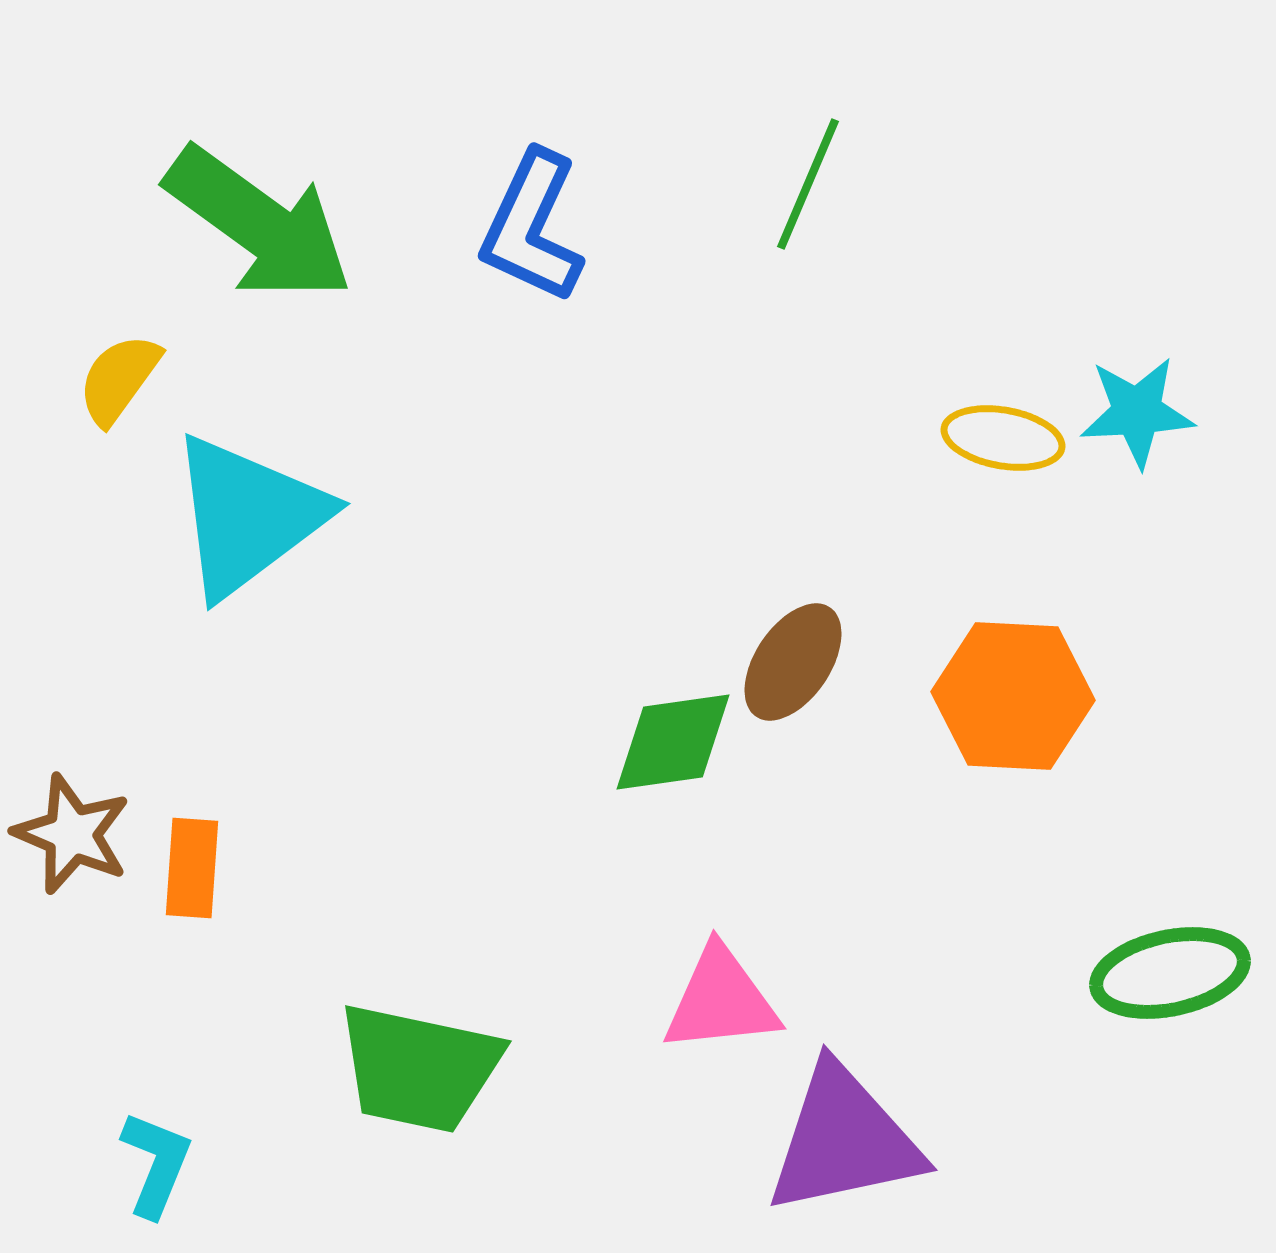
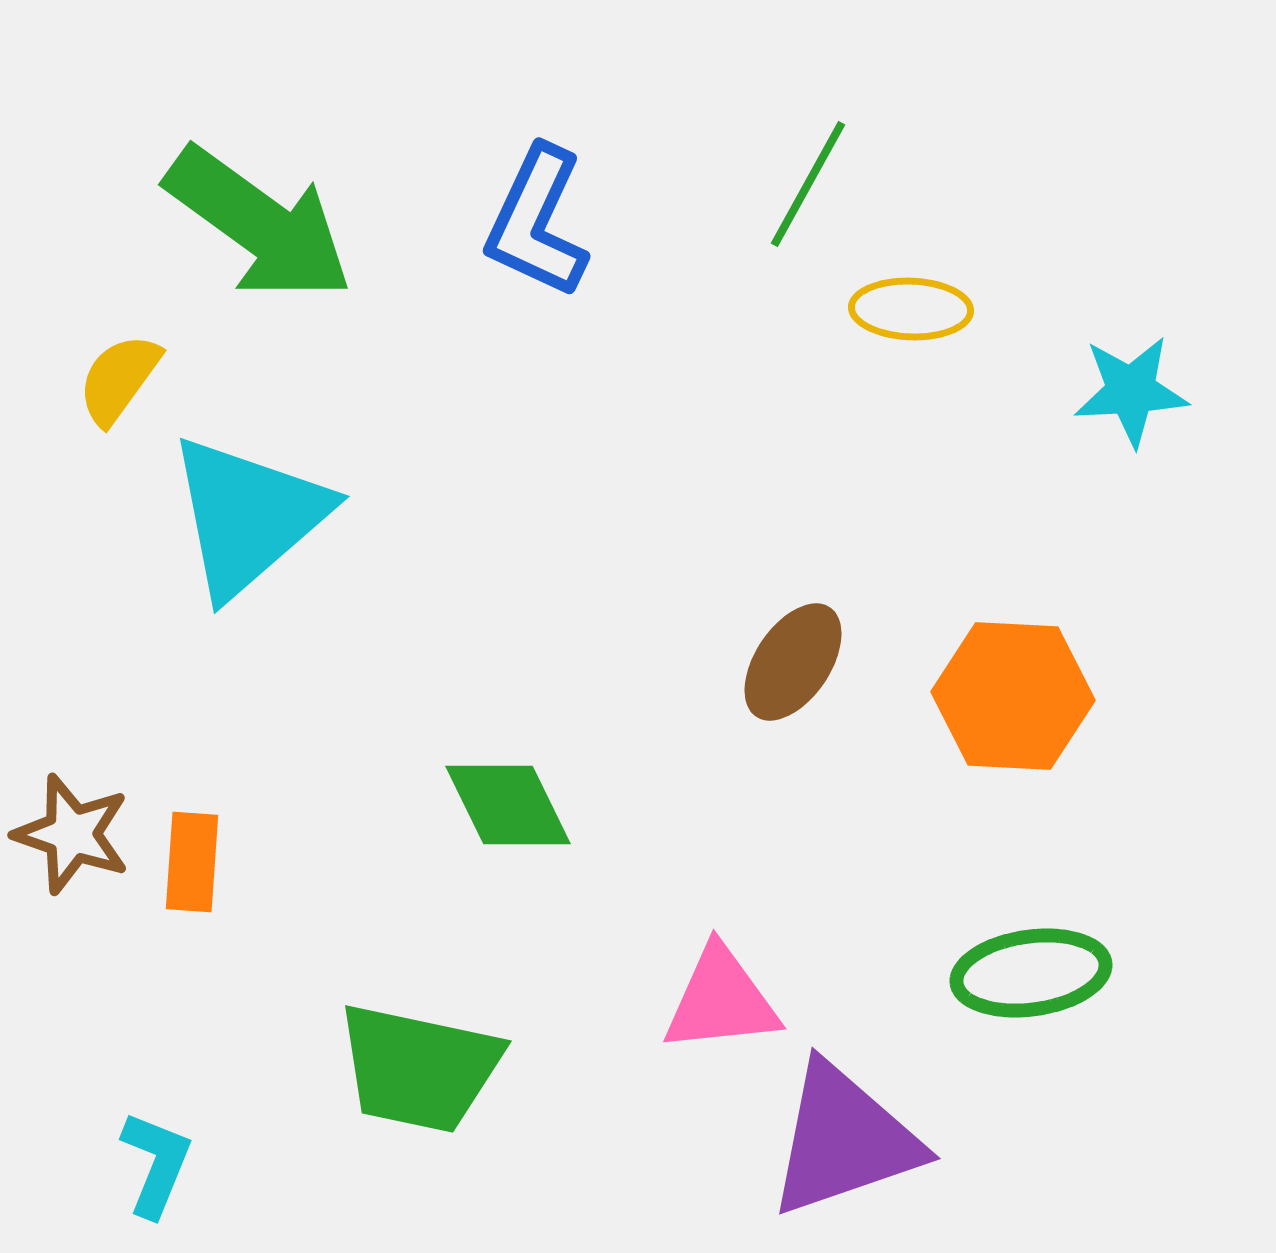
green line: rotated 6 degrees clockwise
blue L-shape: moved 5 px right, 5 px up
cyan star: moved 6 px left, 21 px up
yellow ellipse: moved 92 px left, 129 px up; rotated 8 degrees counterclockwise
cyan triangle: rotated 4 degrees counterclockwise
green diamond: moved 165 px left, 63 px down; rotated 72 degrees clockwise
brown star: rotated 4 degrees counterclockwise
orange rectangle: moved 6 px up
green ellipse: moved 139 px left; rotated 4 degrees clockwise
purple triangle: rotated 7 degrees counterclockwise
